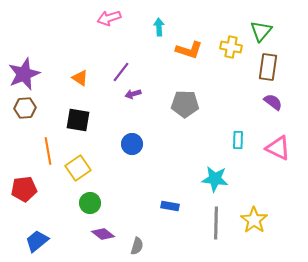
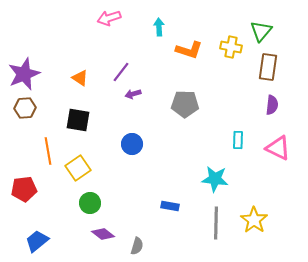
purple semicircle: moved 1 px left, 3 px down; rotated 60 degrees clockwise
